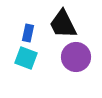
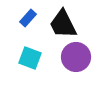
blue rectangle: moved 15 px up; rotated 30 degrees clockwise
cyan square: moved 4 px right
